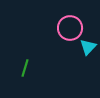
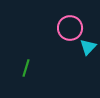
green line: moved 1 px right
